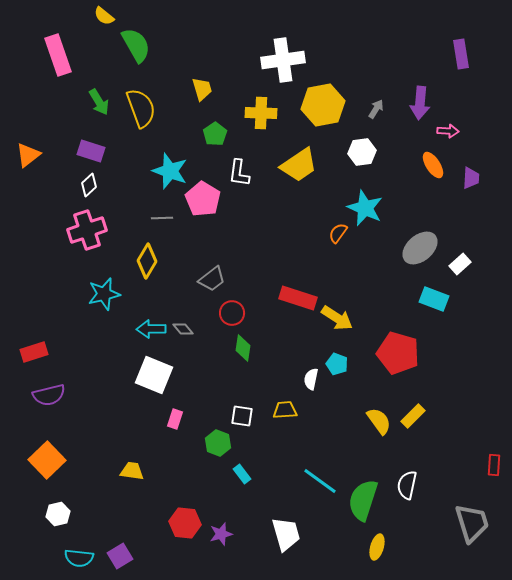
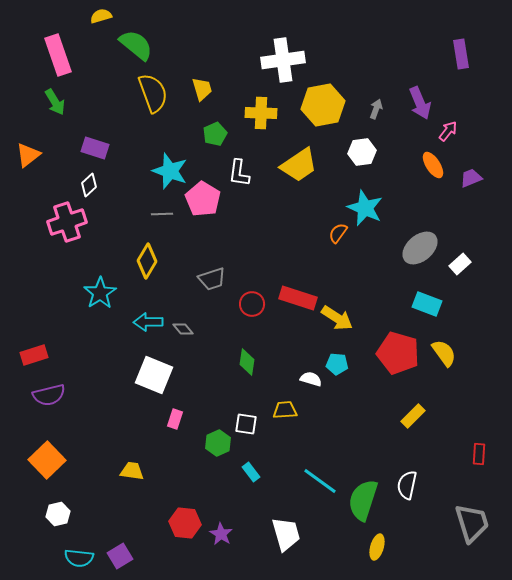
yellow semicircle at (104, 16): moved 3 px left; rotated 125 degrees clockwise
green semicircle at (136, 45): rotated 21 degrees counterclockwise
green arrow at (99, 102): moved 44 px left
purple arrow at (420, 103): rotated 28 degrees counterclockwise
yellow semicircle at (141, 108): moved 12 px right, 15 px up
gray arrow at (376, 109): rotated 12 degrees counterclockwise
pink arrow at (448, 131): rotated 55 degrees counterclockwise
green pentagon at (215, 134): rotated 10 degrees clockwise
purple rectangle at (91, 151): moved 4 px right, 3 px up
purple trapezoid at (471, 178): rotated 115 degrees counterclockwise
gray line at (162, 218): moved 4 px up
pink cross at (87, 230): moved 20 px left, 8 px up
gray trapezoid at (212, 279): rotated 20 degrees clockwise
cyan star at (104, 294): moved 4 px left, 1 px up; rotated 20 degrees counterclockwise
cyan rectangle at (434, 299): moved 7 px left, 5 px down
red circle at (232, 313): moved 20 px right, 9 px up
cyan arrow at (151, 329): moved 3 px left, 7 px up
green diamond at (243, 348): moved 4 px right, 14 px down
red rectangle at (34, 352): moved 3 px down
cyan pentagon at (337, 364): rotated 15 degrees counterclockwise
white semicircle at (311, 379): rotated 95 degrees clockwise
white square at (242, 416): moved 4 px right, 8 px down
yellow semicircle at (379, 421): moved 65 px right, 68 px up
green hexagon at (218, 443): rotated 15 degrees clockwise
red rectangle at (494, 465): moved 15 px left, 11 px up
cyan rectangle at (242, 474): moved 9 px right, 2 px up
purple star at (221, 534): rotated 25 degrees counterclockwise
